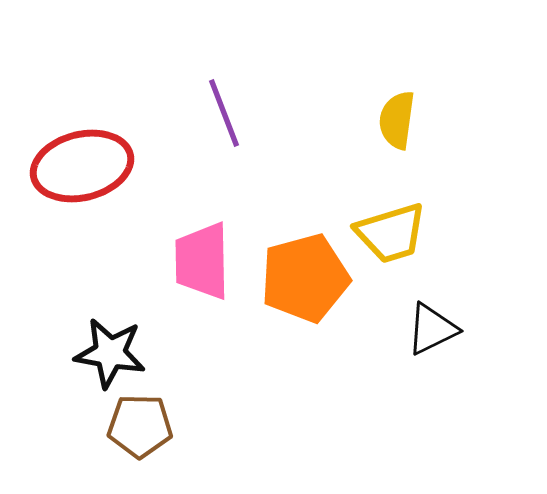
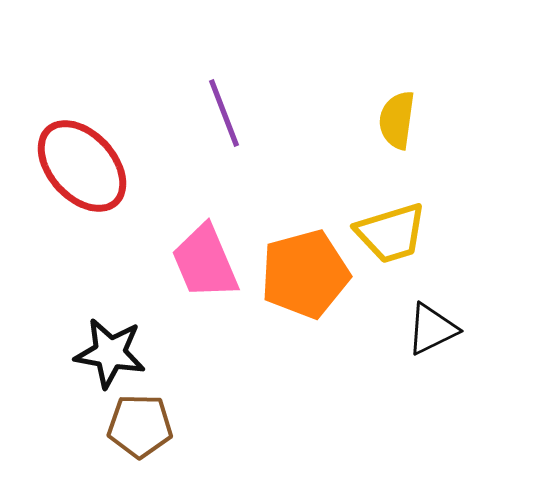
red ellipse: rotated 62 degrees clockwise
pink trapezoid: moved 3 px right, 1 px down; rotated 22 degrees counterclockwise
orange pentagon: moved 4 px up
